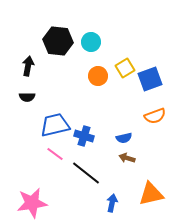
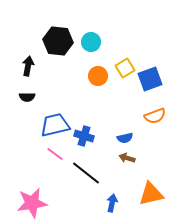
blue semicircle: moved 1 px right
